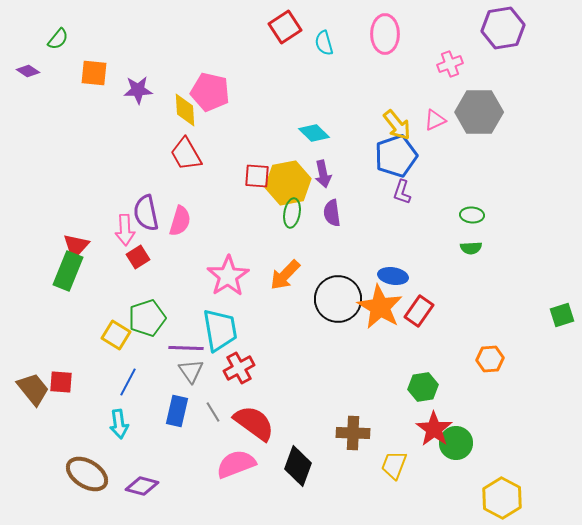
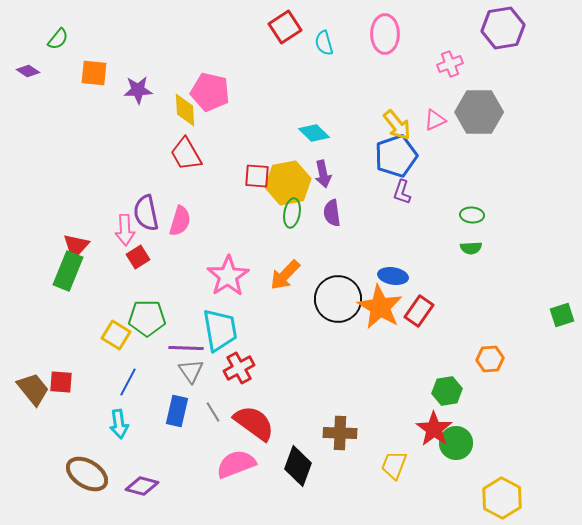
green pentagon at (147, 318): rotated 18 degrees clockwise
green hexagon at (423, 387): moved 24 px right, 4 px down
brown cross at (353, 433): moved 13 px left
